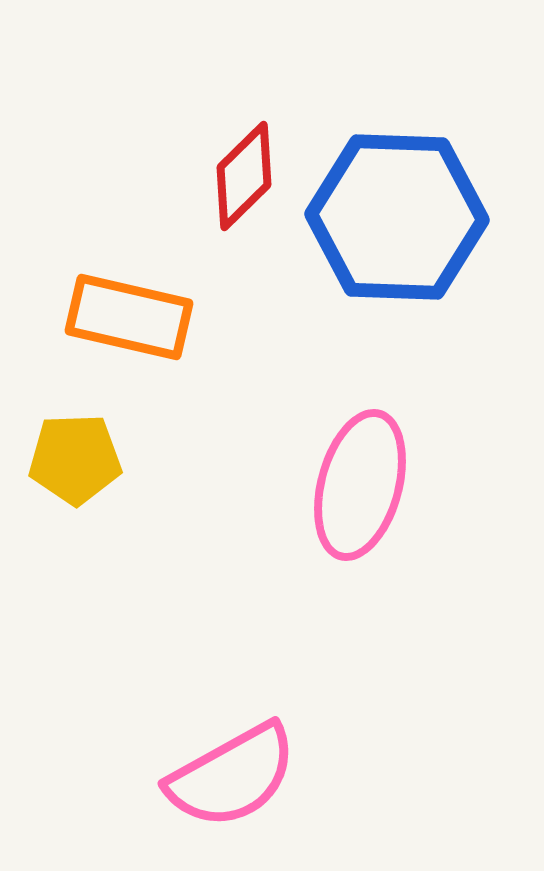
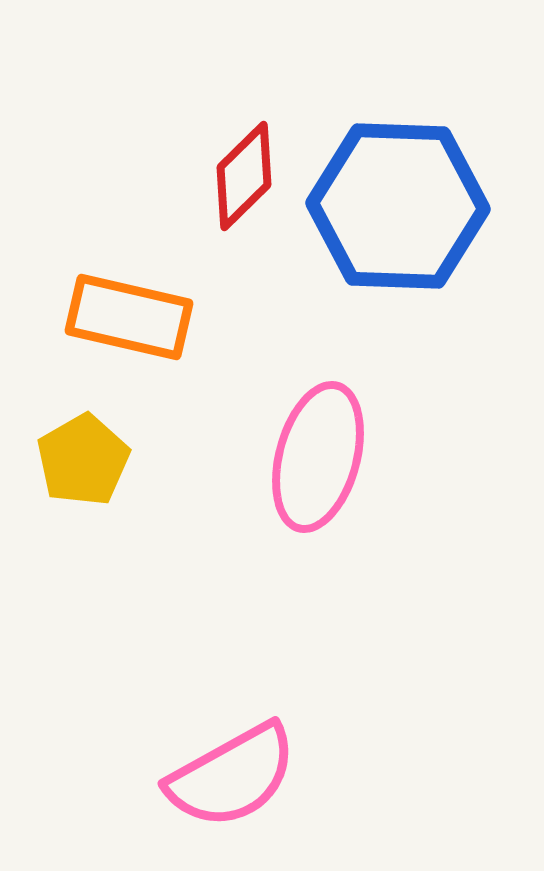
blue hexagon: moved 1 px right, 11 px up
yellow pentagon: moved 8 px right, 1 px down; rotated 28 degrees counterclockwise
pink ellipse: moved 42 px left, 28 px up
